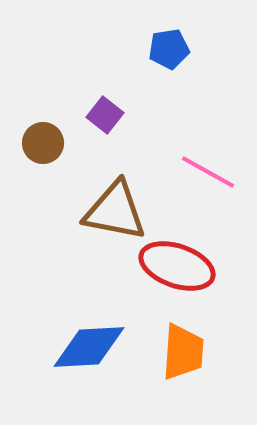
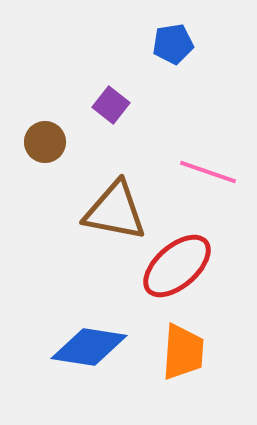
blue pentagon: moved 4 px right, 5 px up
purple square: moved 6 px right, 10 px up
brown circle: moved 2 px right, 1 px up
pink line: rotated 10 degrees counterclockwise
red ellipse: rotated 60 degrees counterclockwise
blue diamond: rotated 12 degrees clockwise
